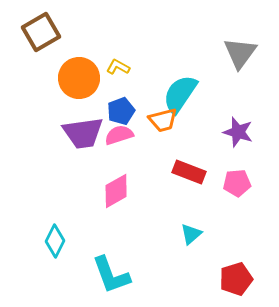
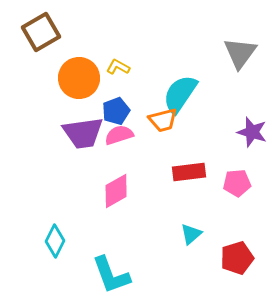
blue pentagon: moved 5 px left
purple star: moved 14 px right
red rectangle: rotated 28 degrees counterclockwise
red pentagon: moved 1 px right, 21 px up
